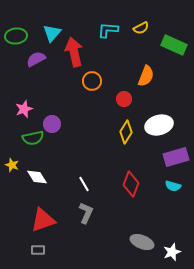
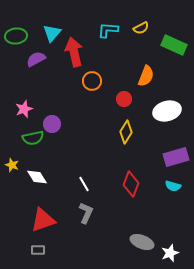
white ellipse: moved 8 px right, 14 px up
white star: moved 2 px left, 1 px down
